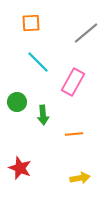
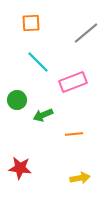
pink rectangle: rotated 40 degrees clockwise
green circle: moved 2 px up
green arrow: rotated 72 degrees clockwise
red star: rotated 15 degrees counterclockwise
